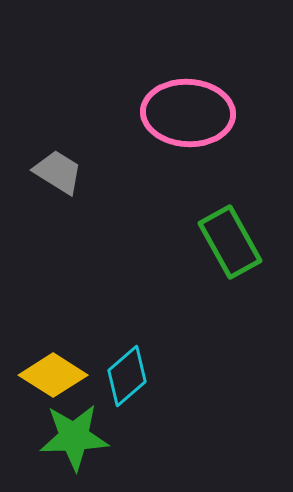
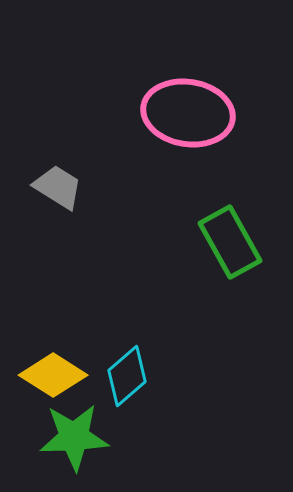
pink ellipse: rotated 6 degrees clockwise
gray trapezoid: moved 15 px down
